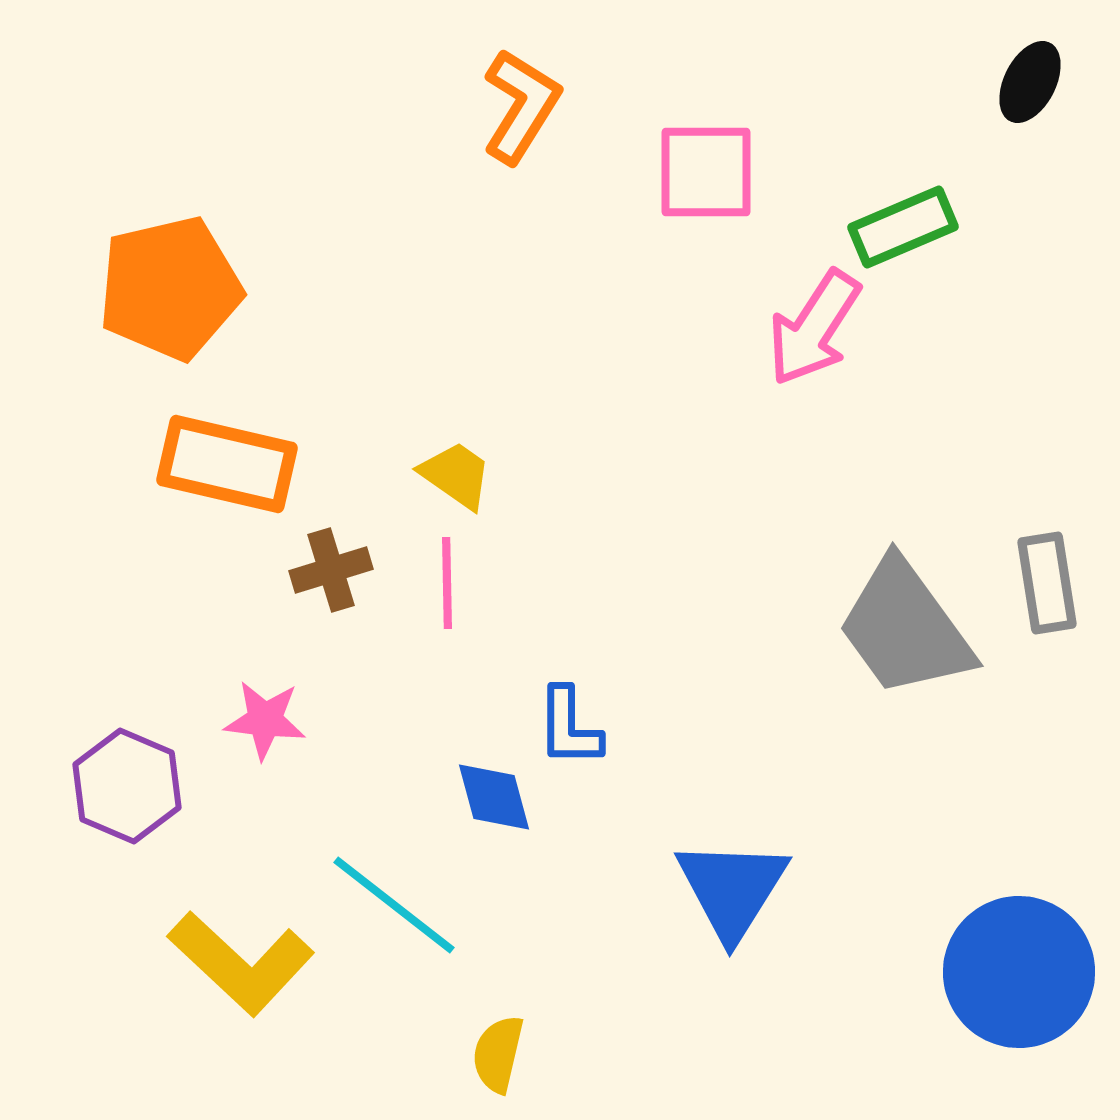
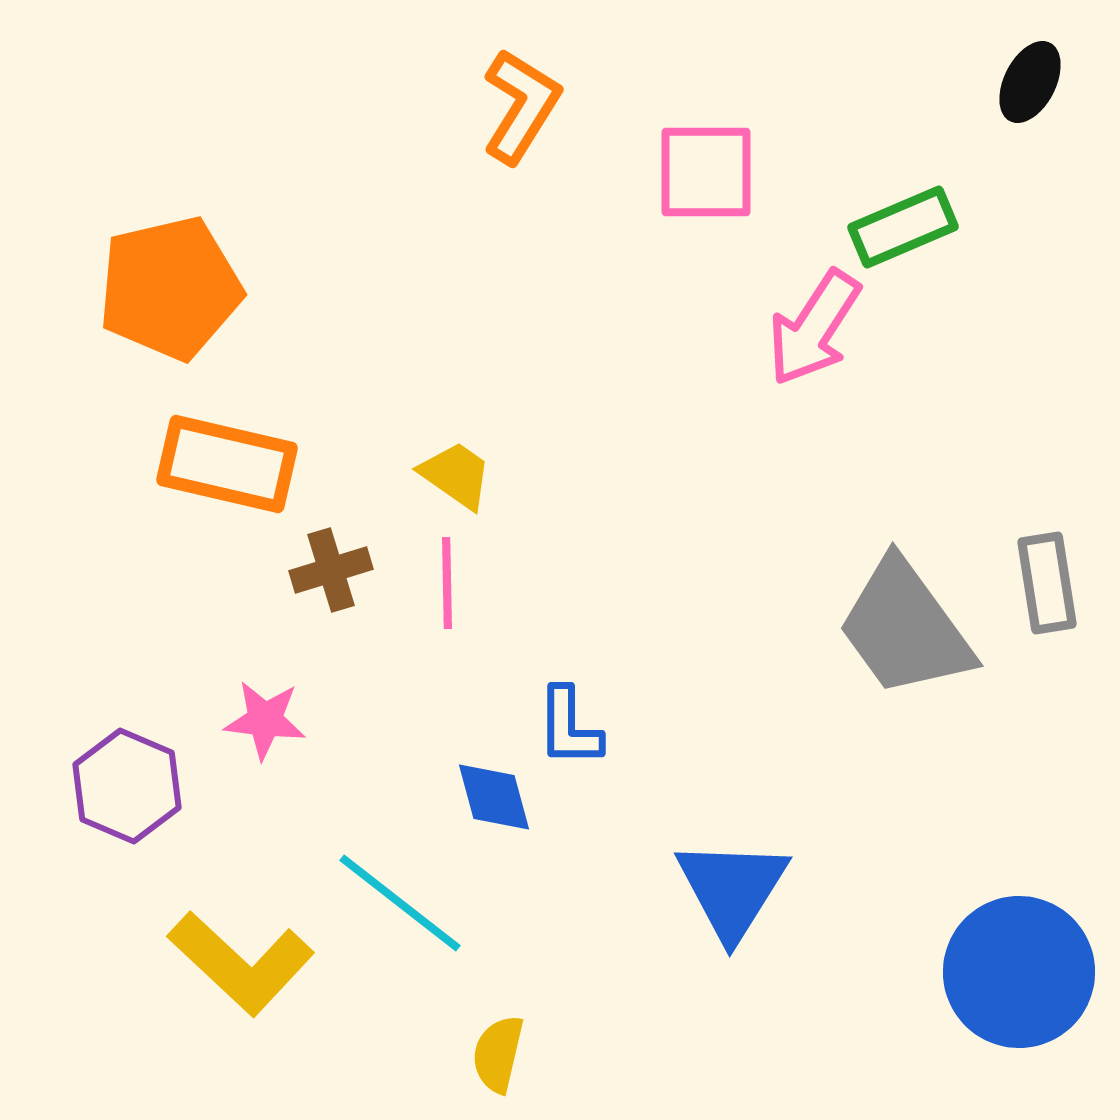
cyan line: moved 6 px right, 2 px up
